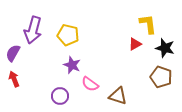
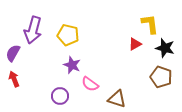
yellow L-shape: moved 2 px right
brown triangle: moved 1 px left, 3 px down
